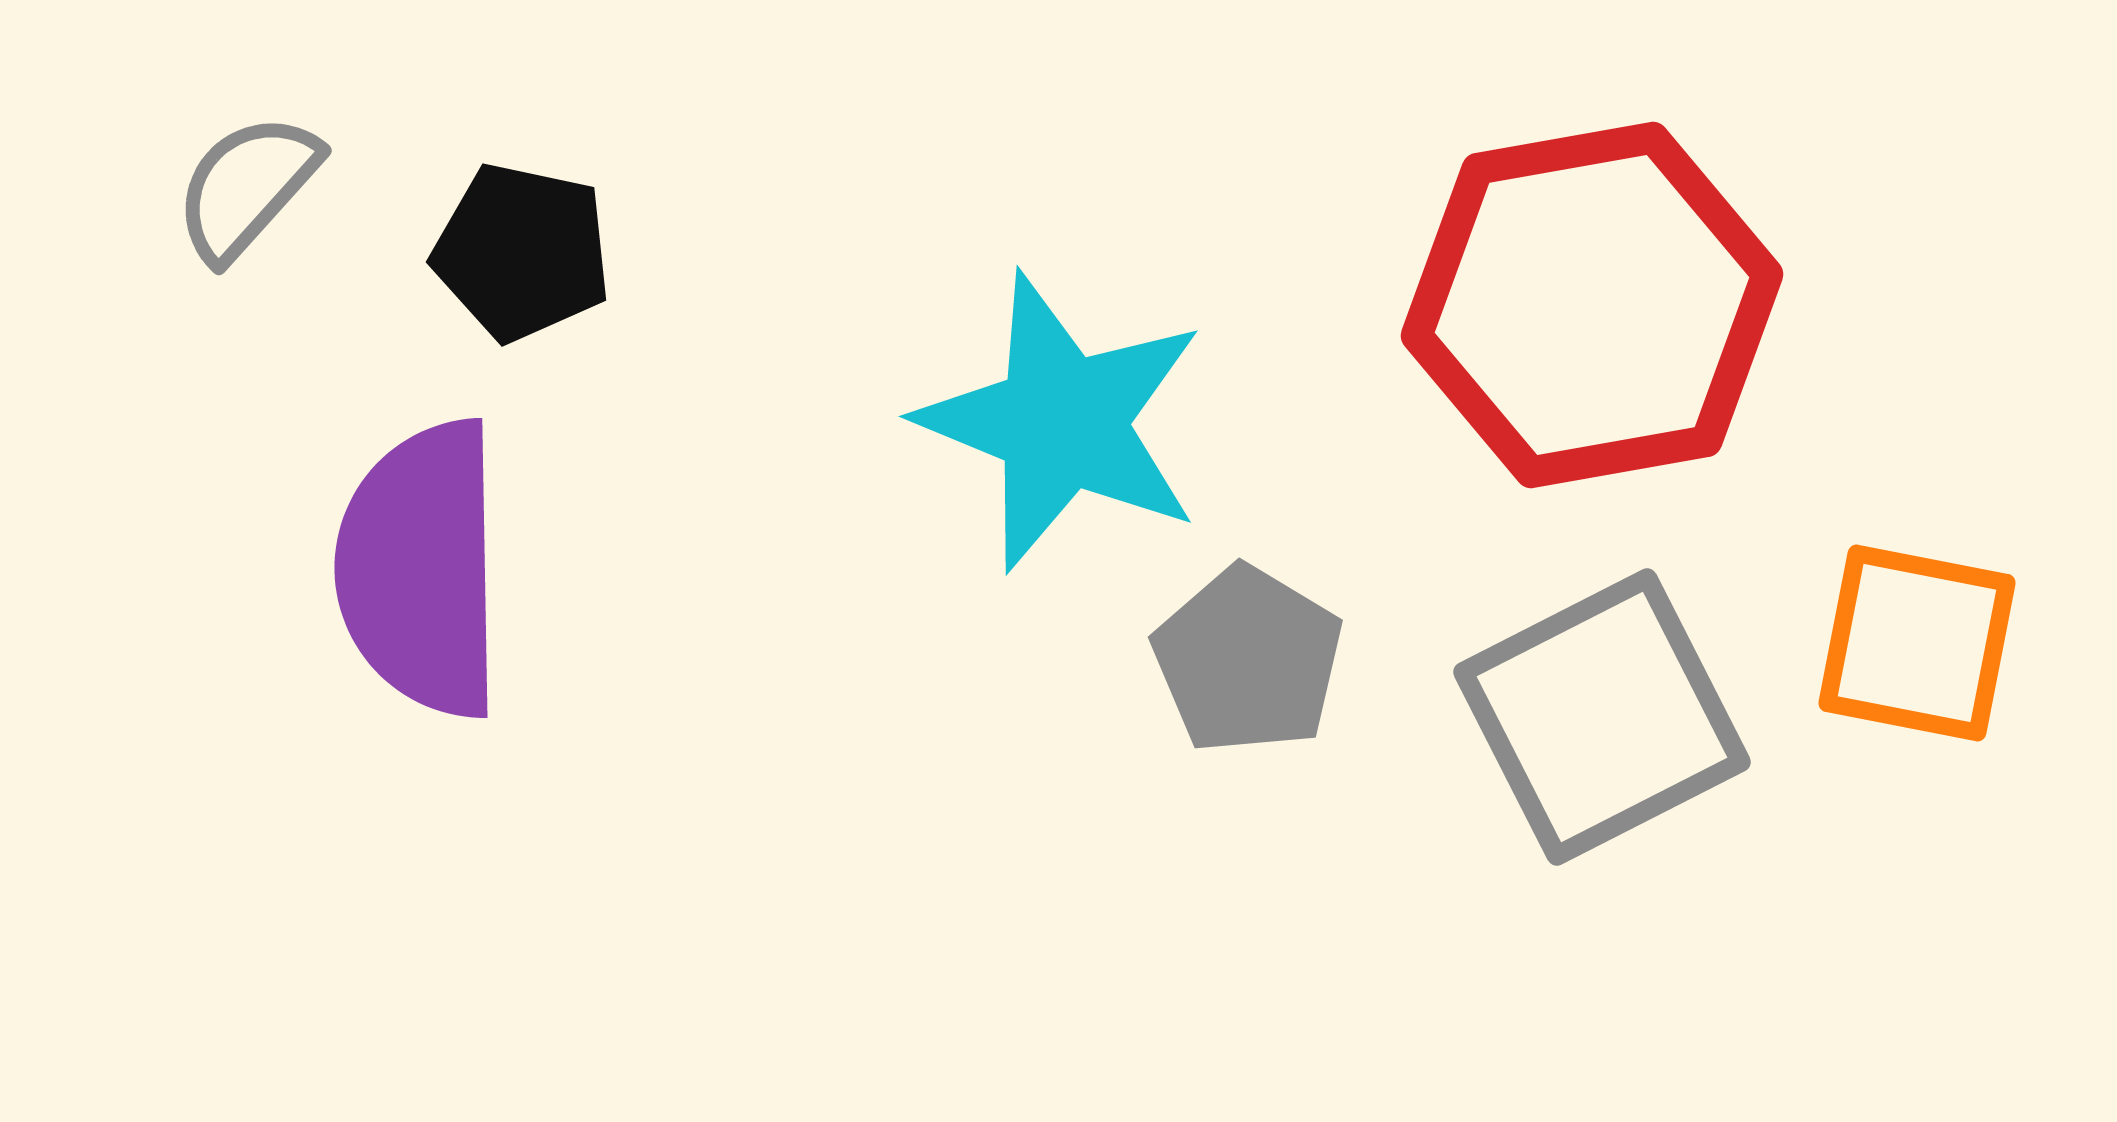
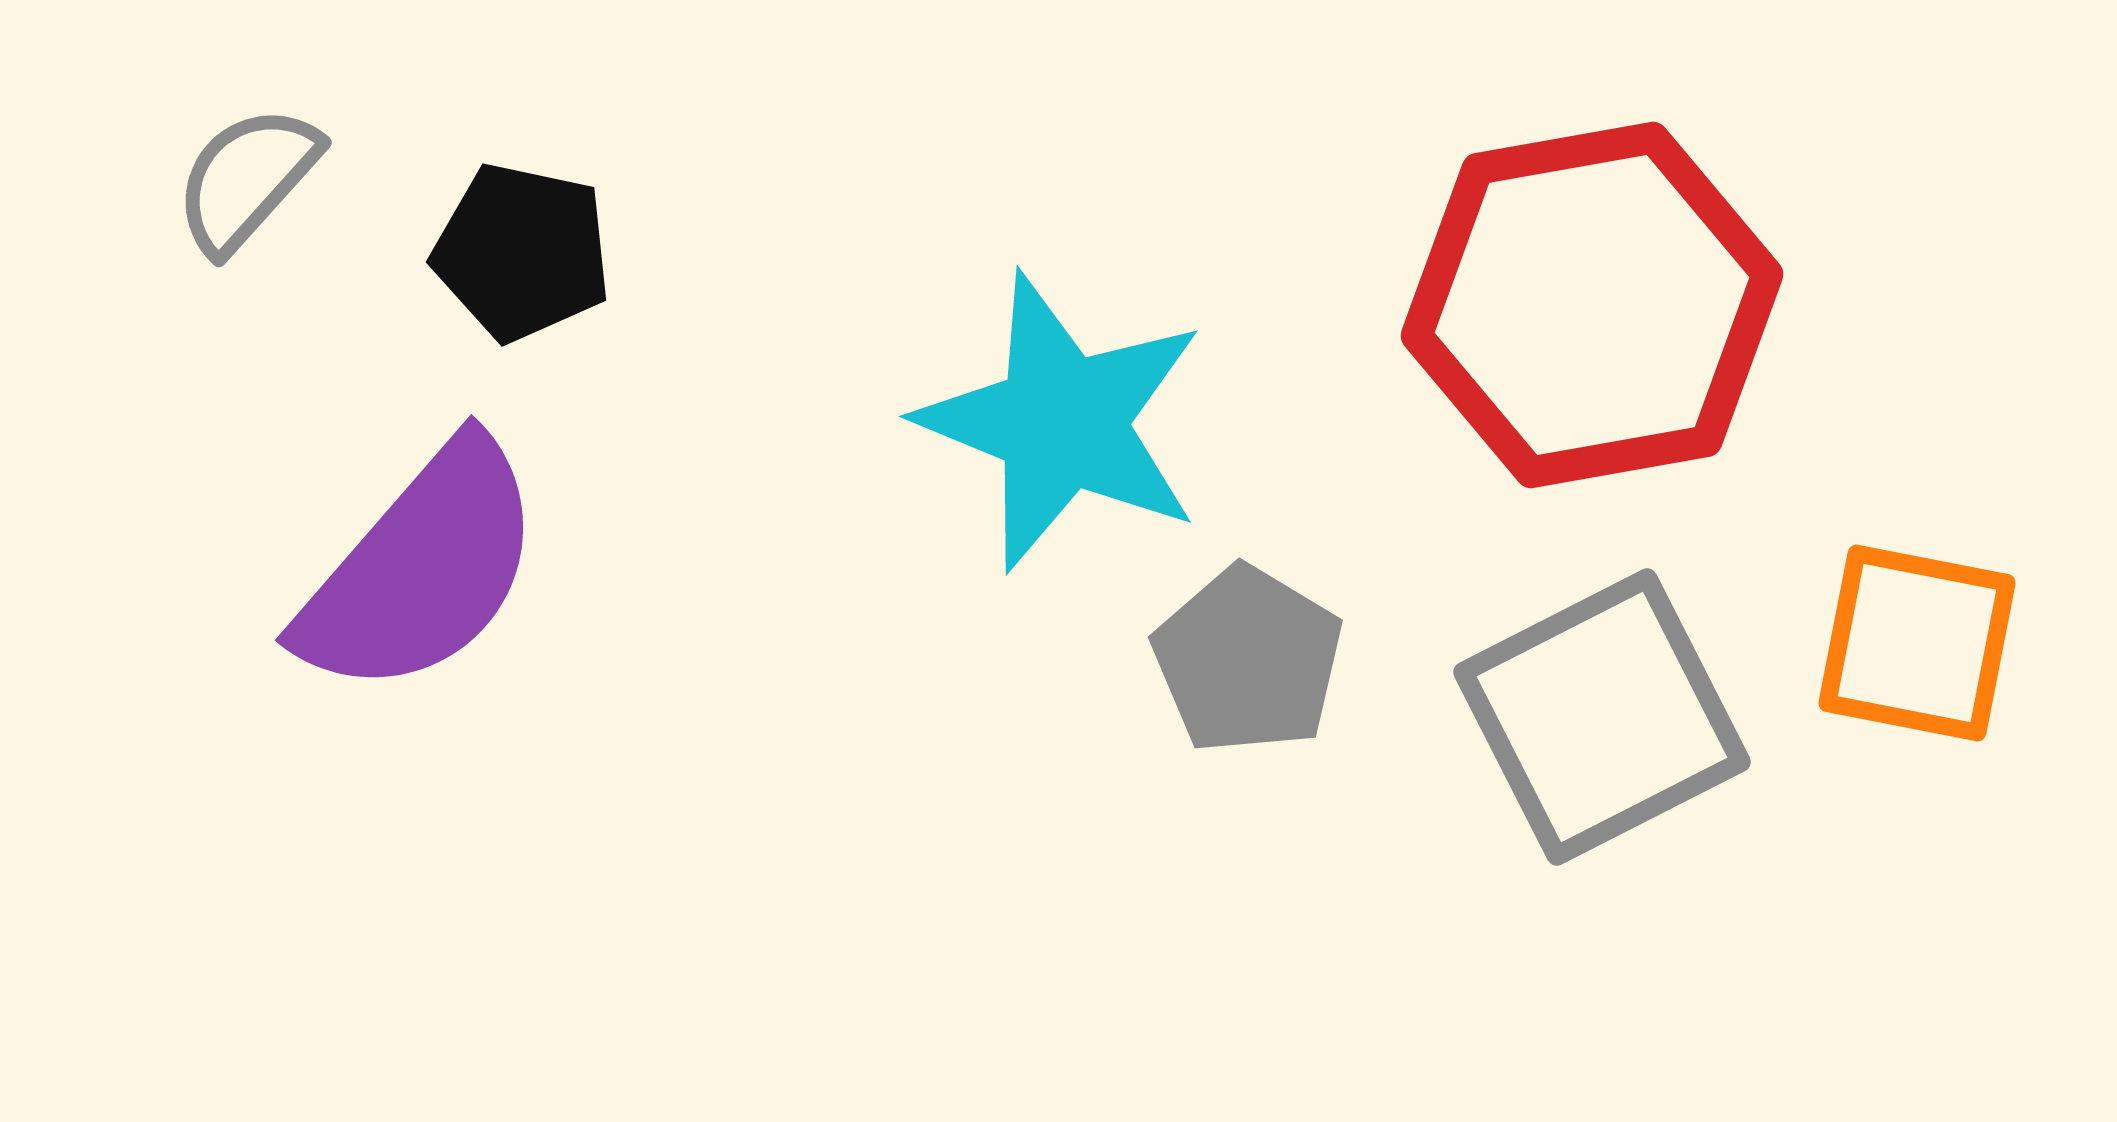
gray semicircle: moved 8 px up
purple semicircle: rotated 138 degrees counterclockwise
